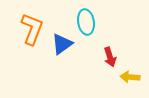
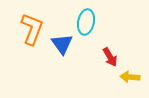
cyan ellipse: rotated 20 degrees clockwise
blue triangle: rotated 30 degrees counterclockwise
red arrow: rotated 12 degrees counterclockwise
